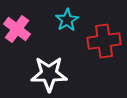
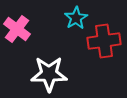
cyan star: moved 9 px right, 2 px up
